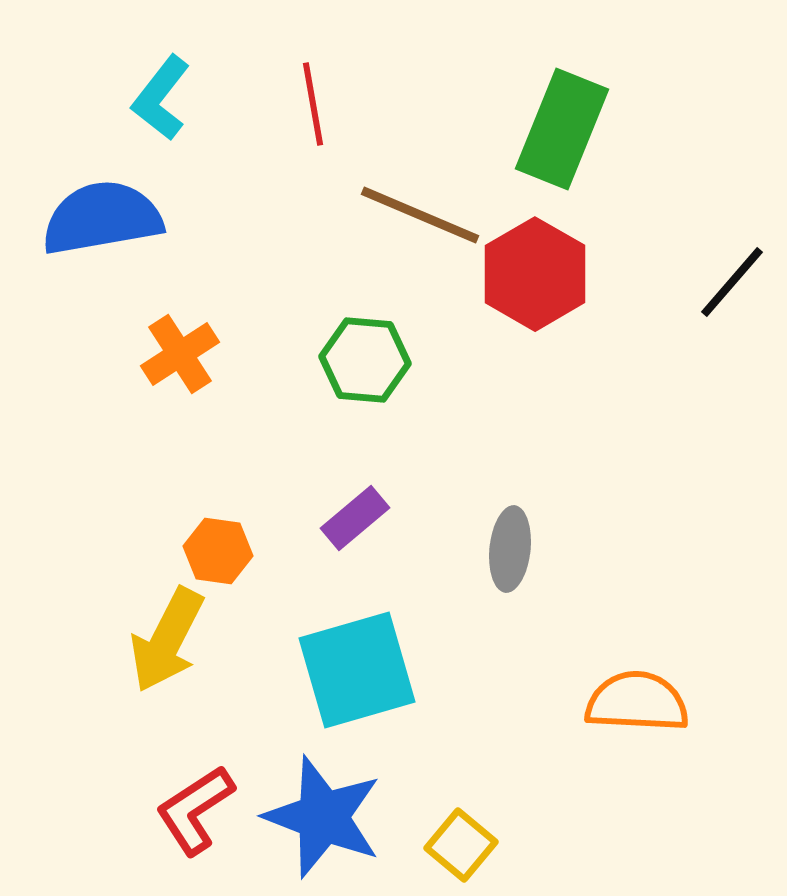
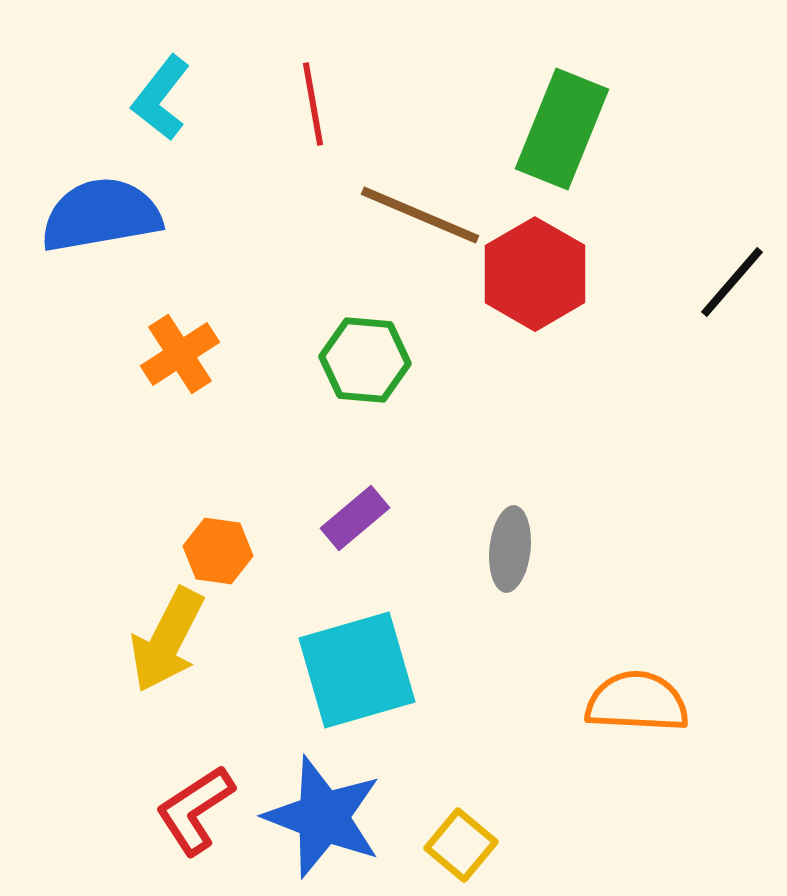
blue semicircle: moved 1 px left, 3 px up
